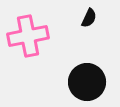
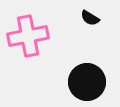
black semicircle: moved 1 px right; rotated 96 degrees clockwise
